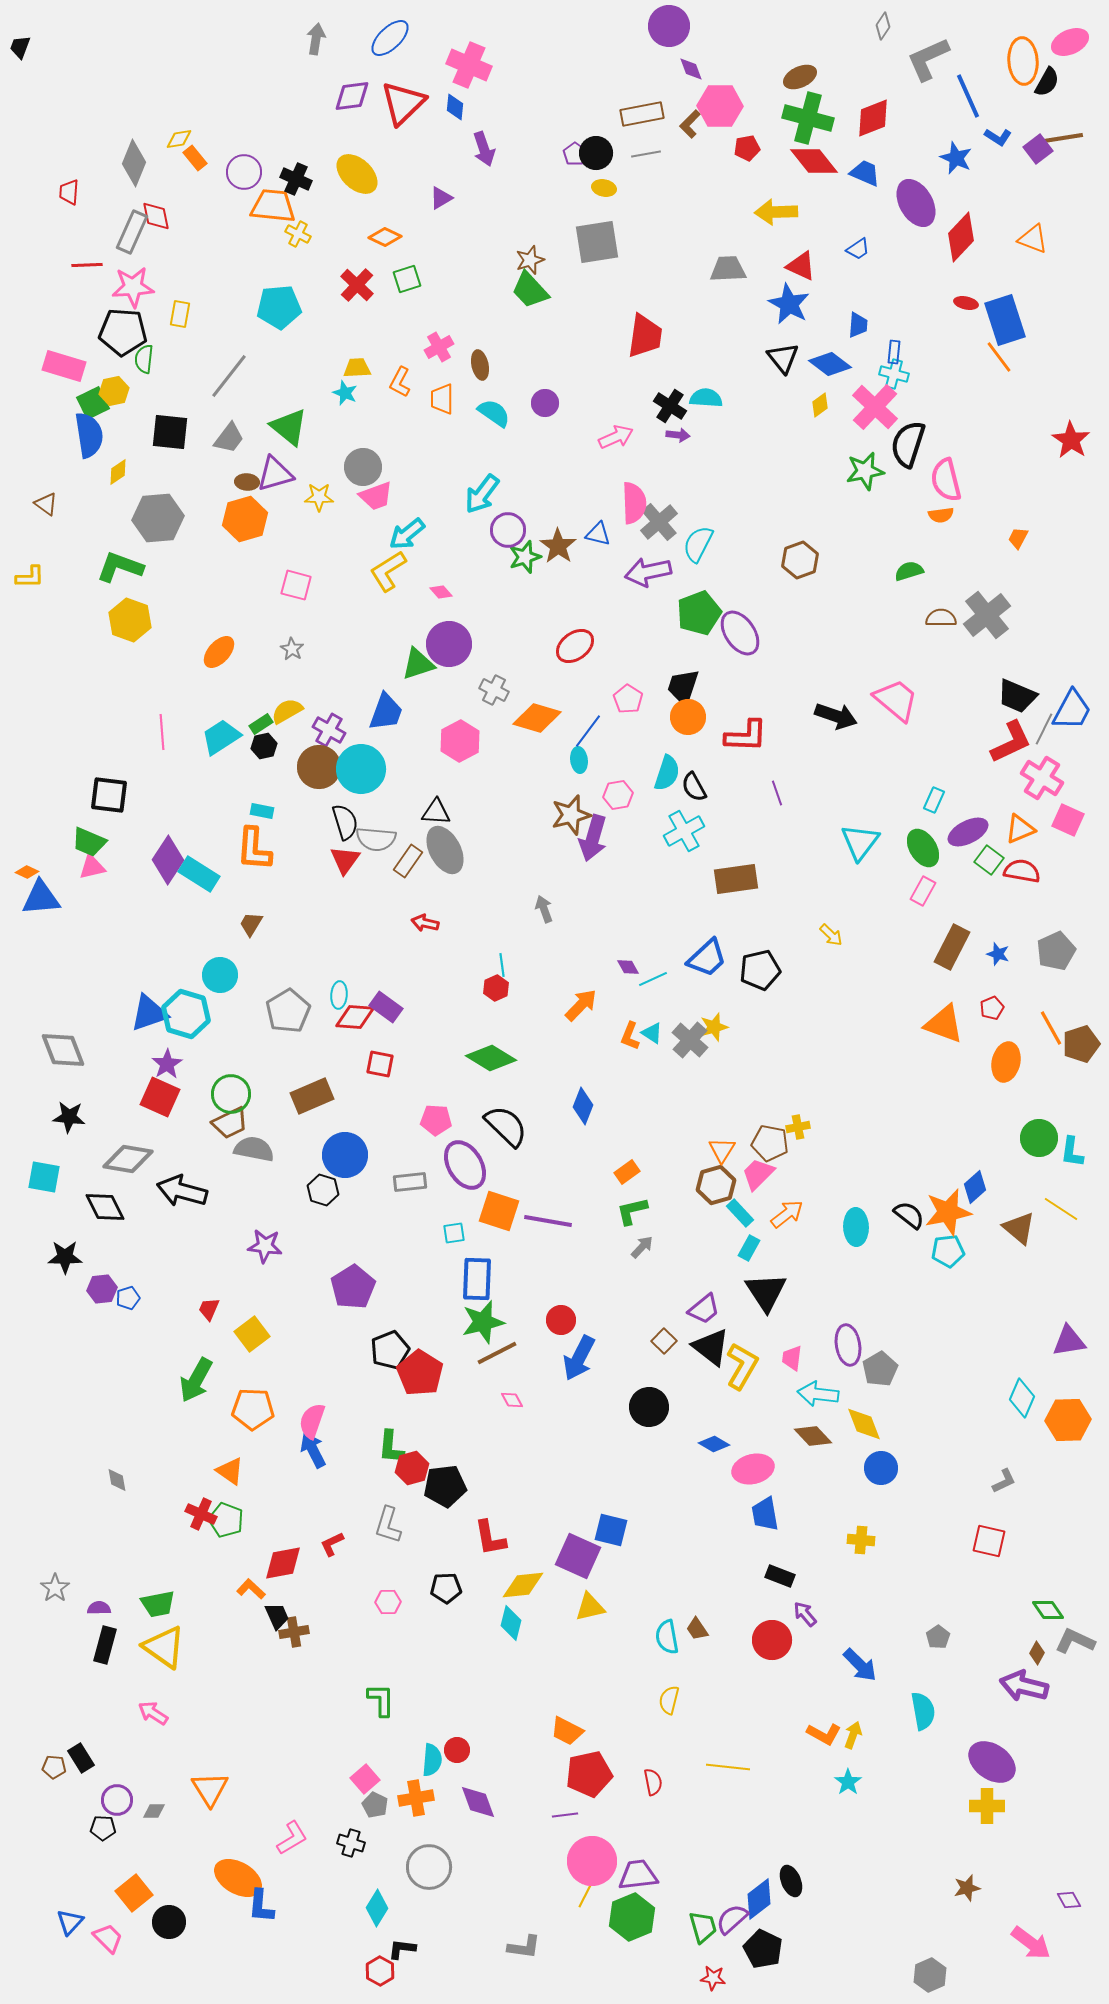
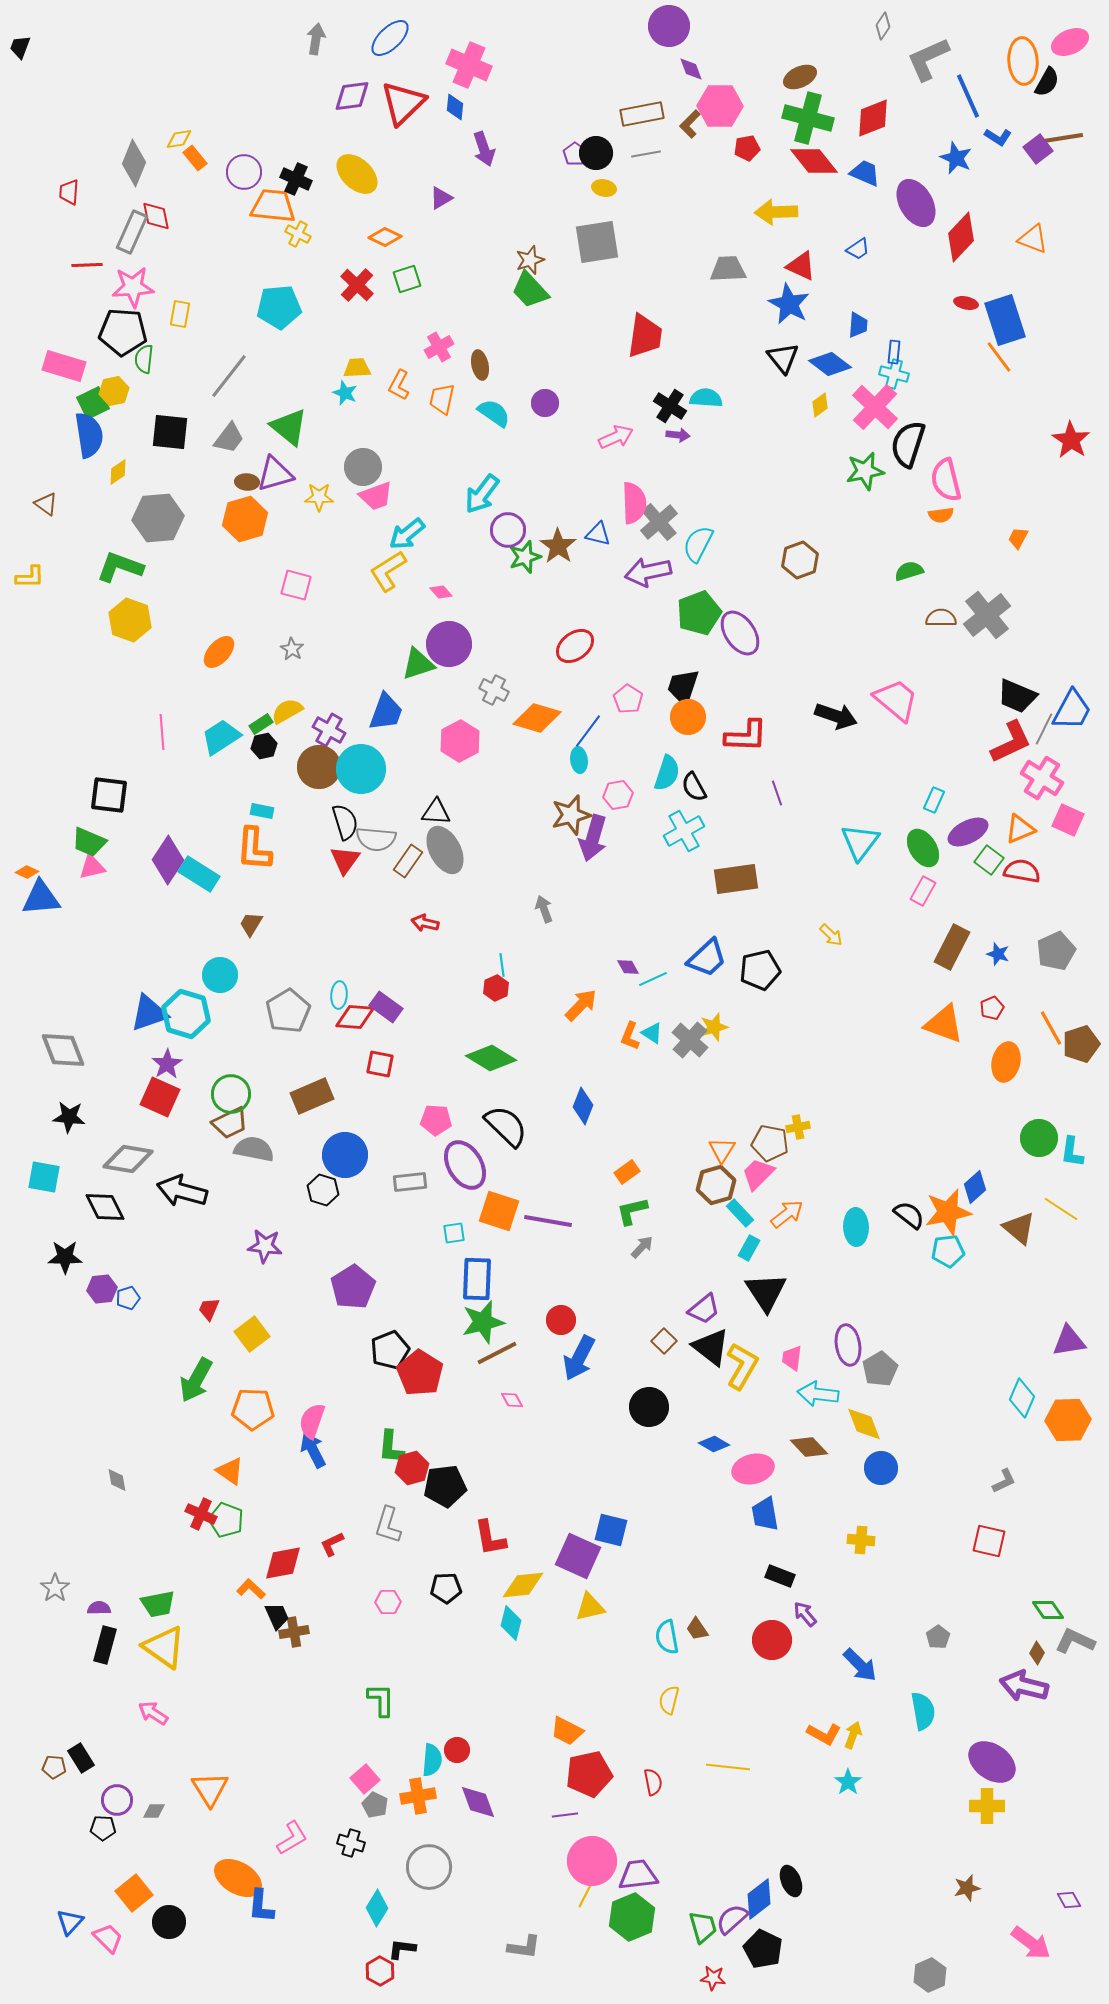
orange L-shape at (400, 382): moved 1 px left, 3 px down
orange trapezoid at (442, 399): rotated 12 degrees clockwise
brown diamond at (813, 1436): moved 4 px left, 11 px down
orange cross at (416, 1798): moved 2 px right, 2 px up
